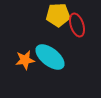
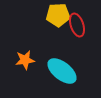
cyan ellipse: moved 12 px right, 14 px down
